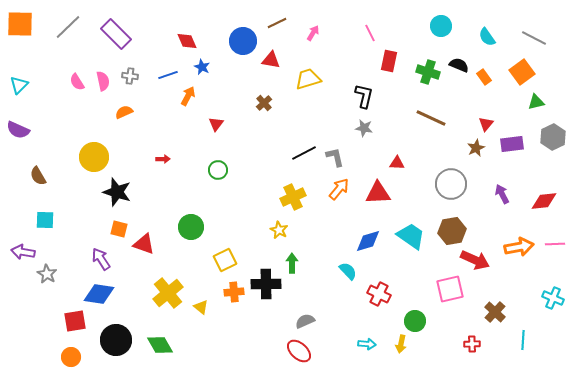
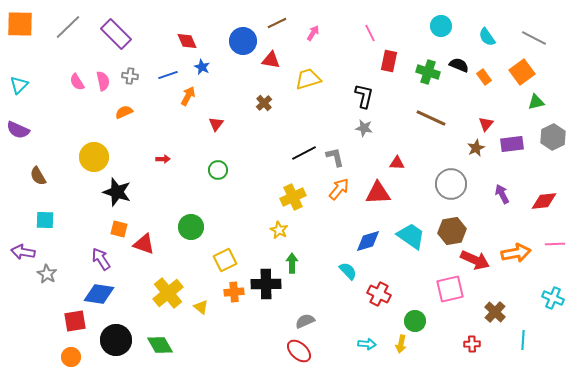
orange arrow at (519, 247): moved 3 px left, 6 px down
